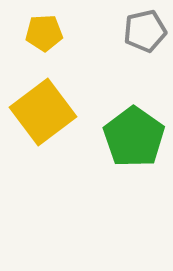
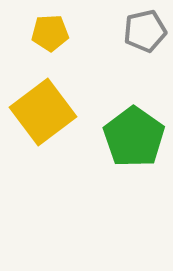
yellow pentagon: moved 6 px right
